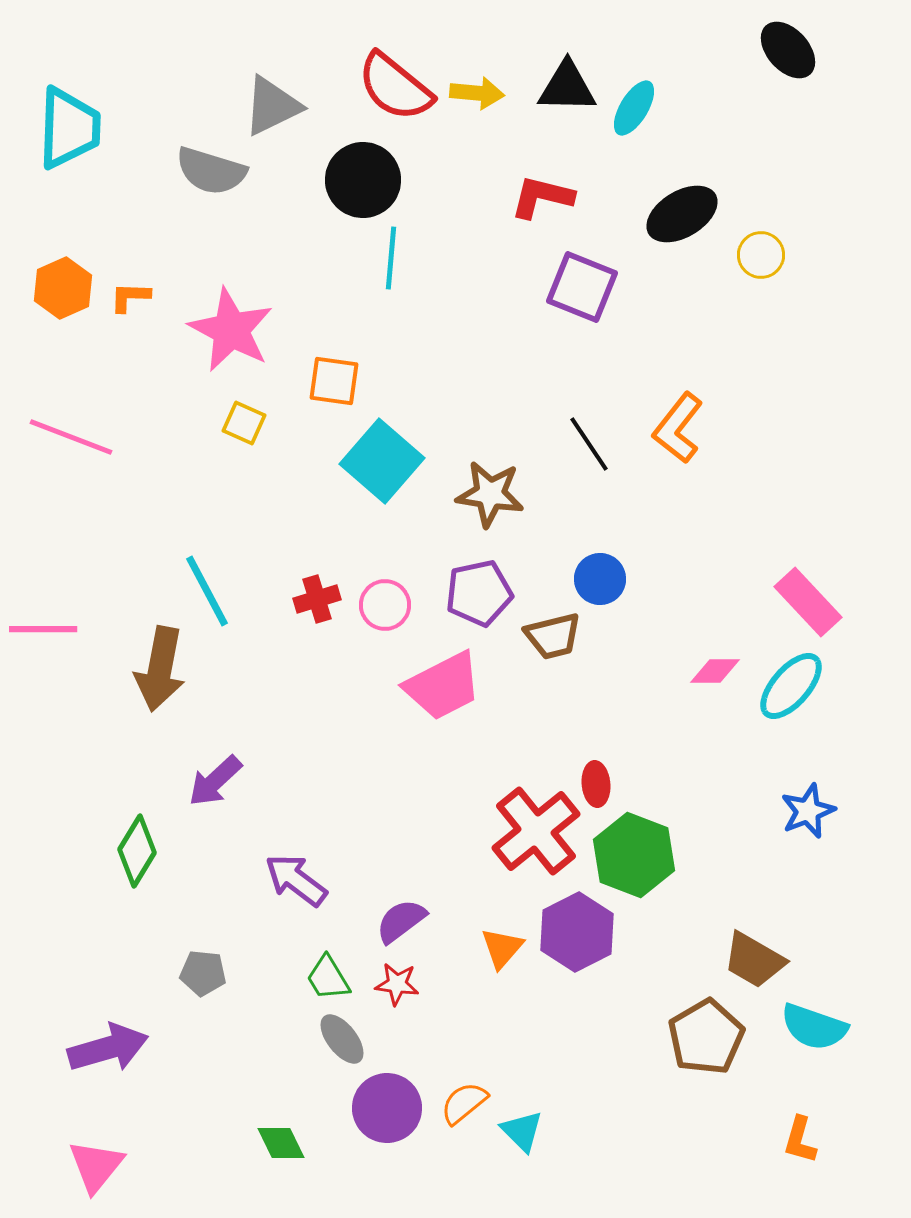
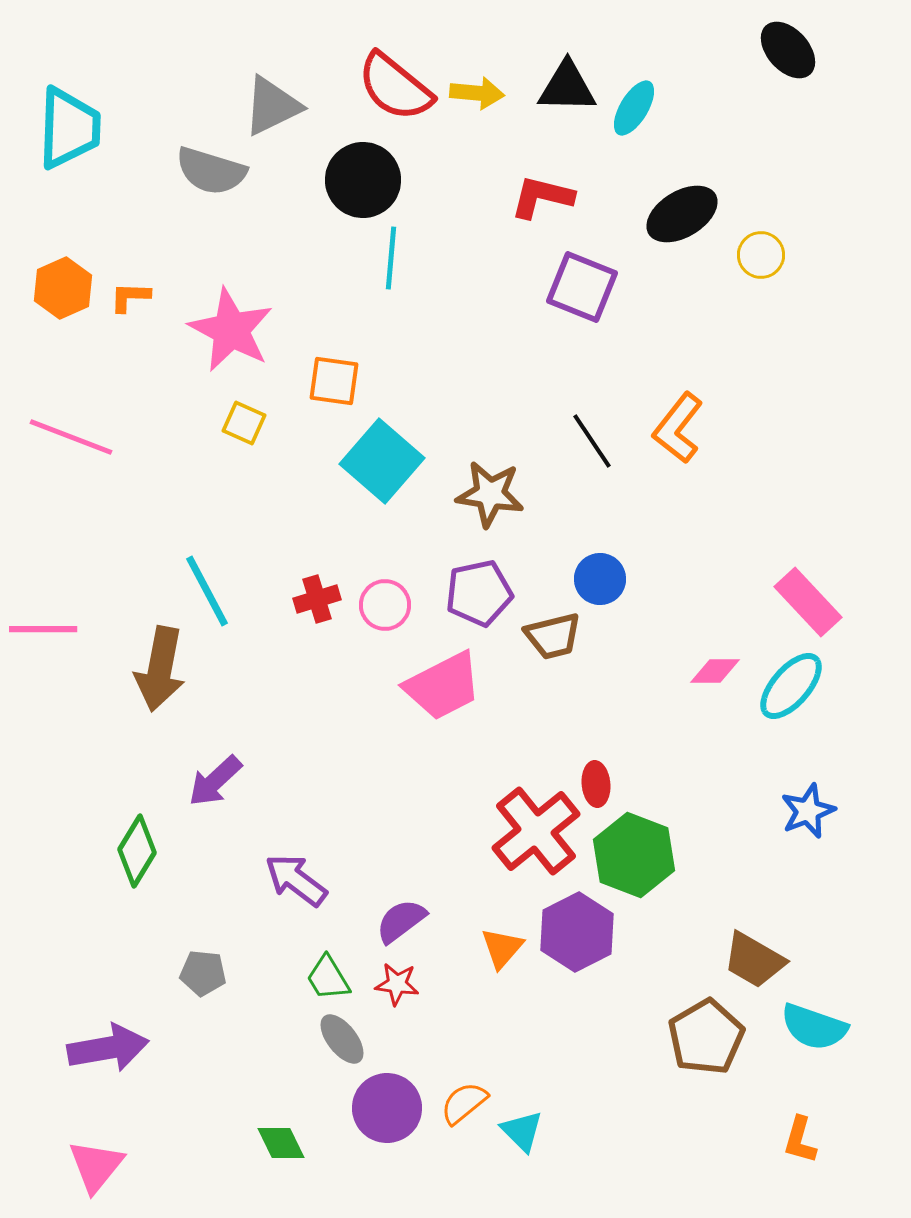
black line at (589, 444): moved 3 px right, 3 px up
purple arrow at (108, 1048): rotated 6 degrees clockwise
